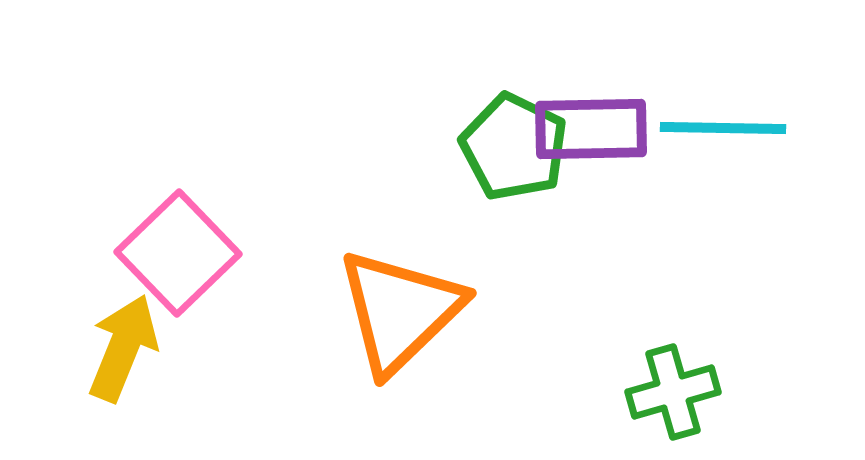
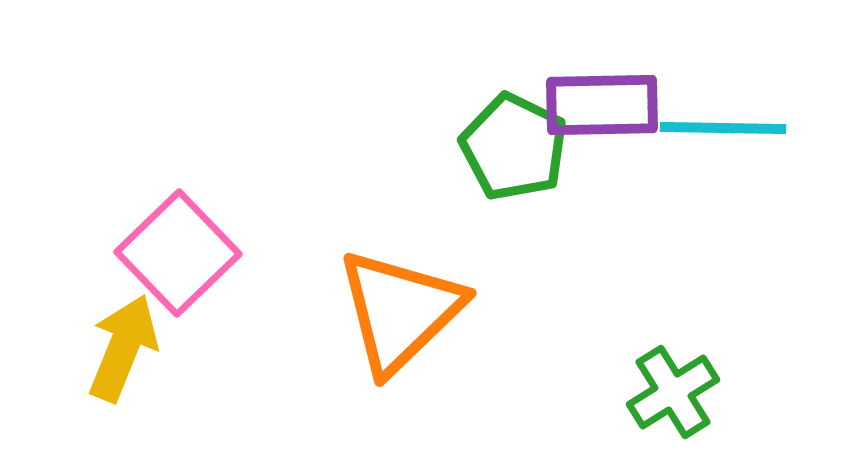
purple rectangle: moved 11 px right, 24 px up
green cross: rotated 16 degrees counterclockwise
